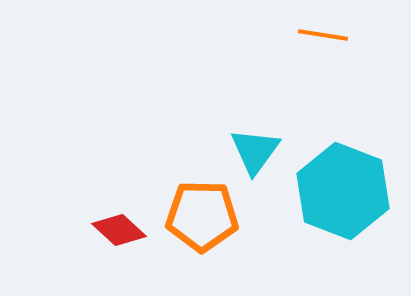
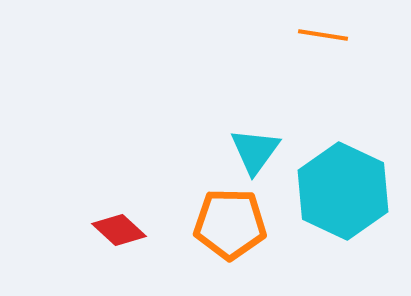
cyan hexagon: rotated 4 degrees clockwise
orange pentagon: moved 28 px right, 8 px down
